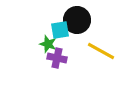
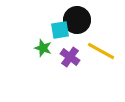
green star: moved 5 px left, 4 px down
purple cross: moved 13 px right, 1 px up; rotated 24 degrees clockwise
